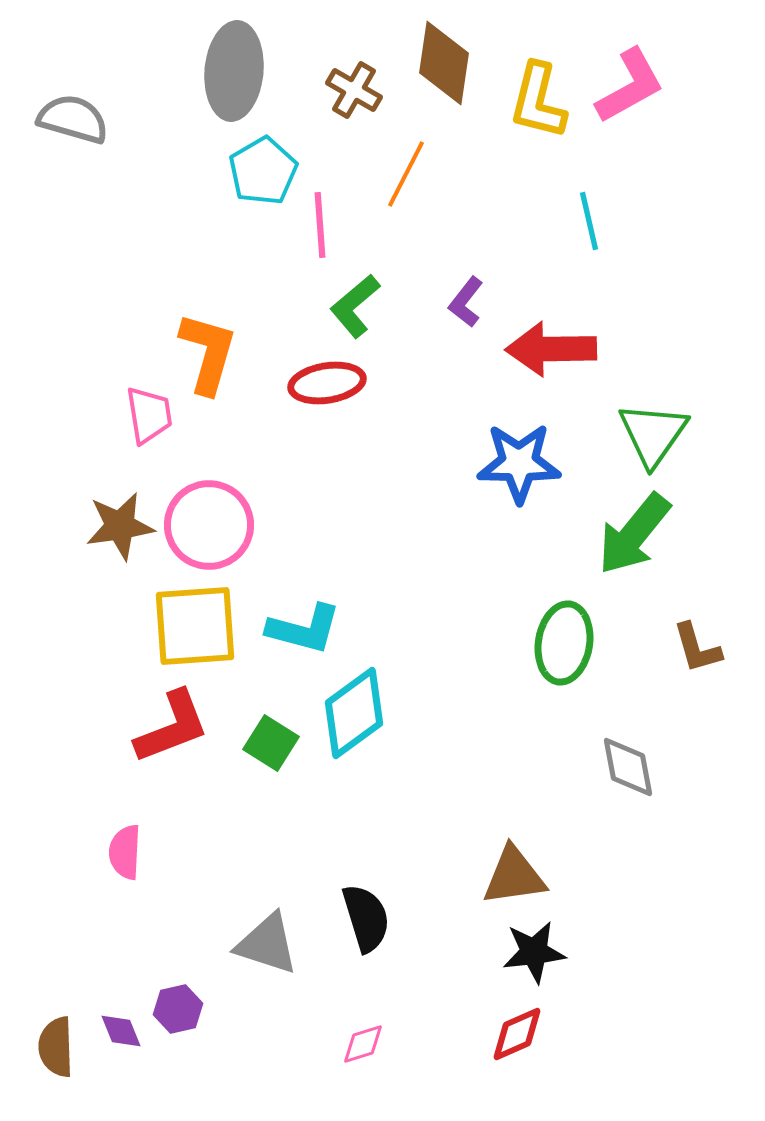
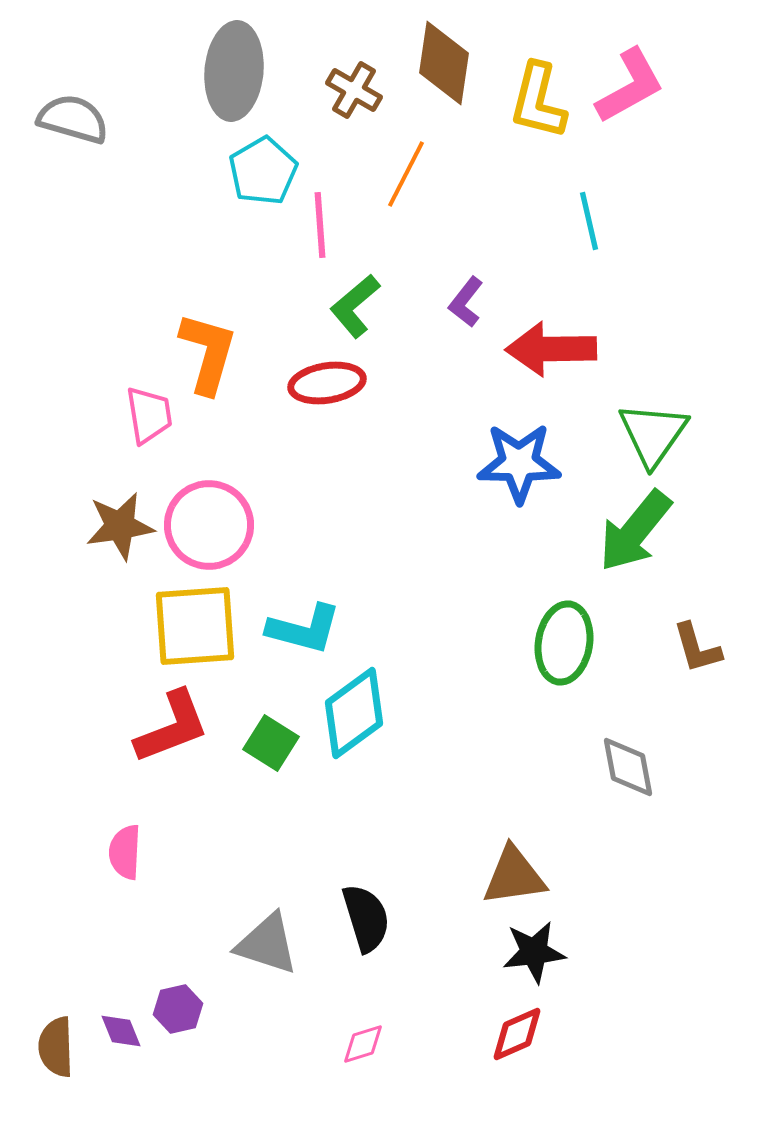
green arrow: moved 1 px right, 3 px up
